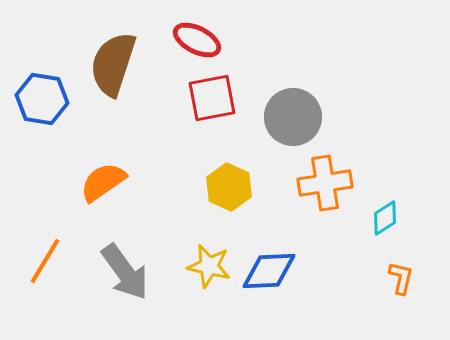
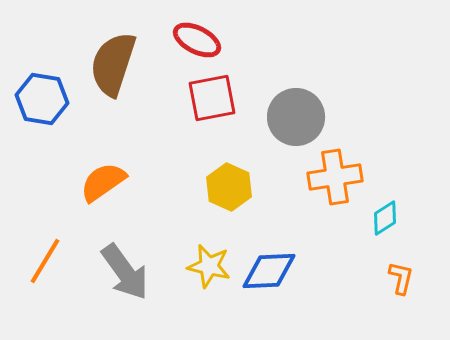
gray circle: moved 3 px right
orange cross: moved 10 px right, 6 px up
